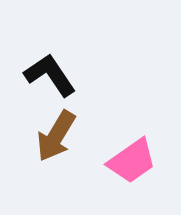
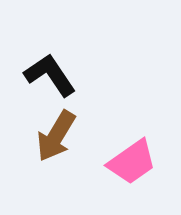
pink trapezoid: moved 1 px down
